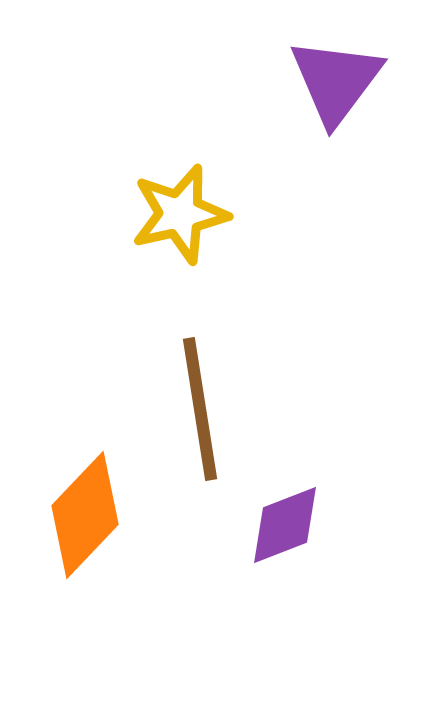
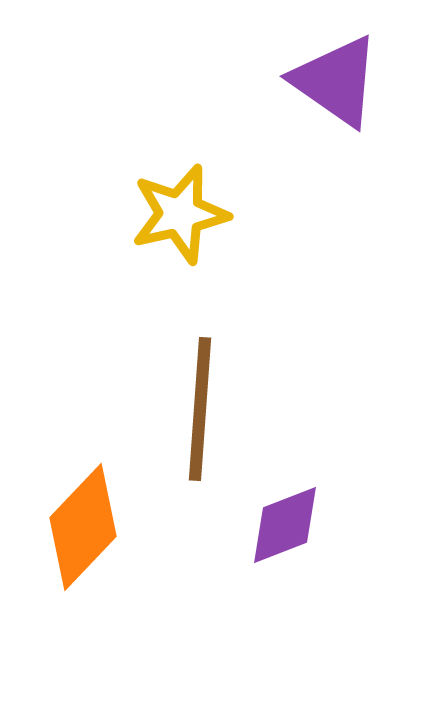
purple triangle: rotated 32 degrees counterclockwise
brown line: rotated 13 degrees clockwise
orange diamond: moved 2 px left, 12 px down
